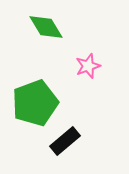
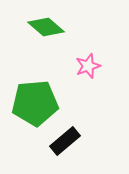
green diamond: rotated 18 degrees counterclockwise
green pentagon: rotated 15 degrees clockwise
